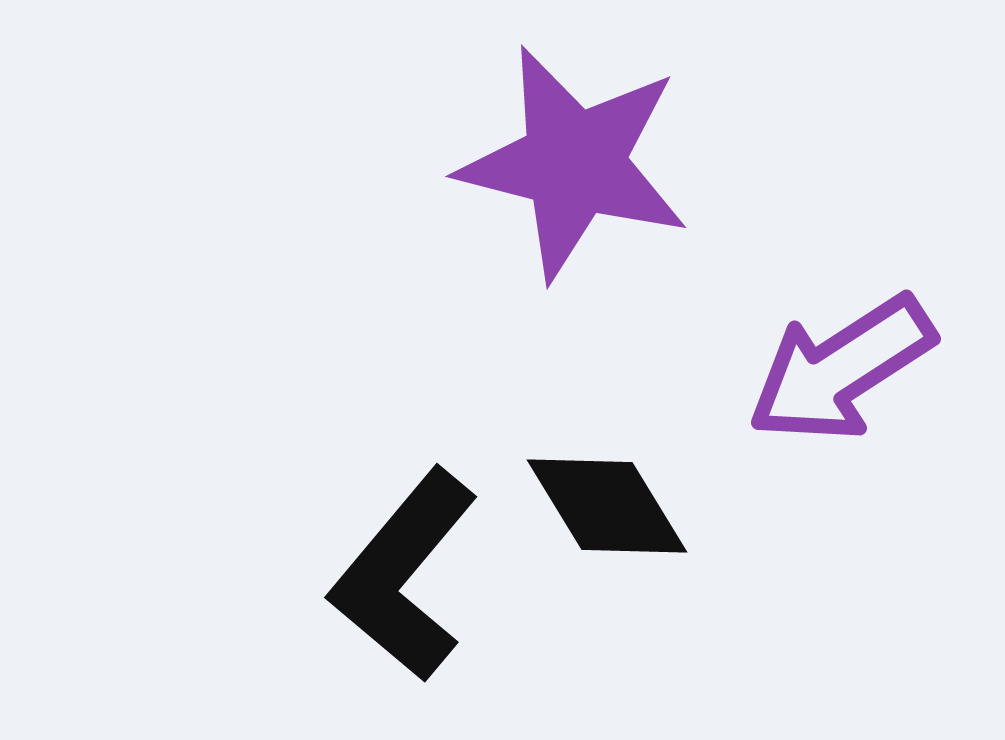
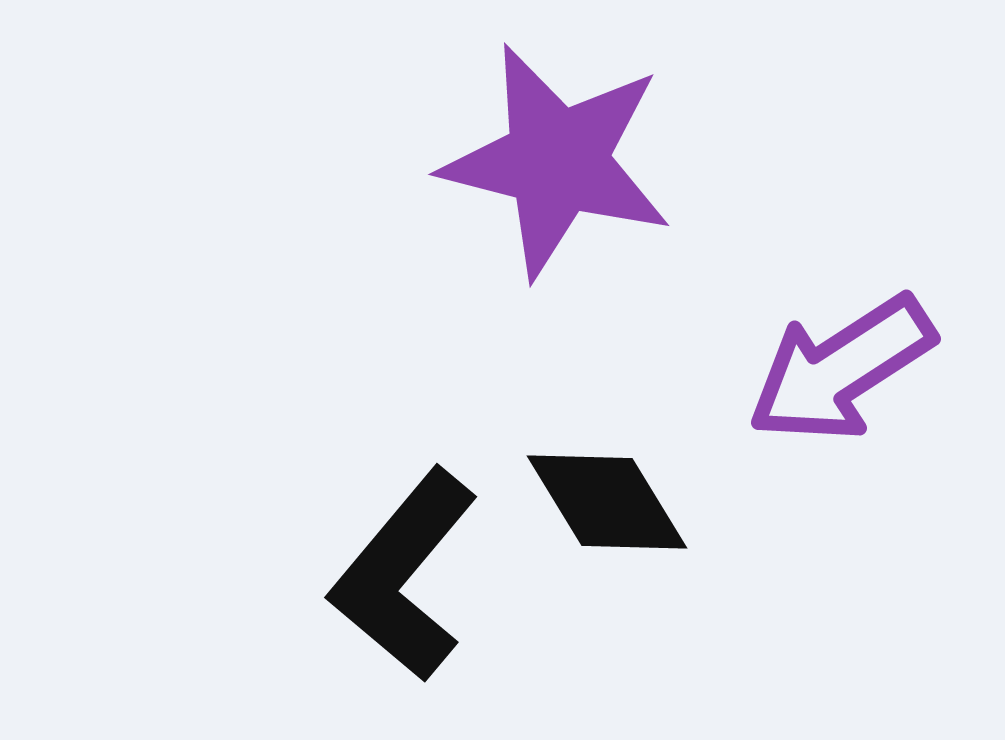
purple star: moved 17 px left, 2 px up
black diamond: moved 4 px up
